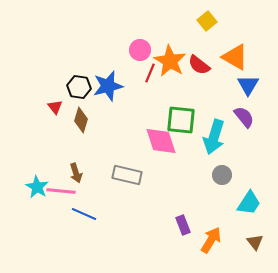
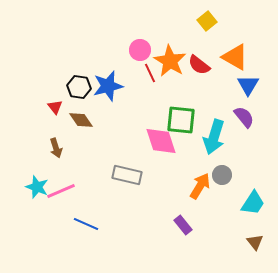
red line: rotated 48 degrees counterclockwise
brown diamond: rotated 50 degrees counterclockwise
brown arrow: moved 20 px left, 25 px up
cyan star: rotated 10 degrees counterclockwise
pink line: rotated 28 degrees counterclockwise
cyan trapezoid: moved 4 px right
blue line: moved 2 px right, 10 px down
purple rectangle: rotated 18 degrees counterclockwise
orange arrow: moved 11 px left, 54 px up
